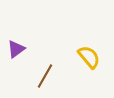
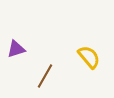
purple triangle: rotated 18 degrees clockwise
